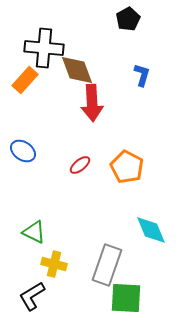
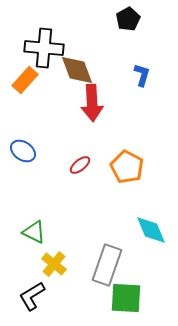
yellow cross: rotated 25 degrees clockwise
